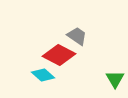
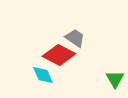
gray trapezoid: moved 2 px left, 2 px down
cyan diamond: rotated 25 degrees clockwise
